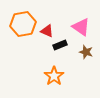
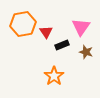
pink triangle: rotated 30 degrees clockwise
red triangle: moved 1 px left, 1 px down; rotated 32 degrees clockwise
black rectangle: moved 2 px right
